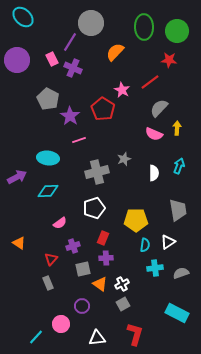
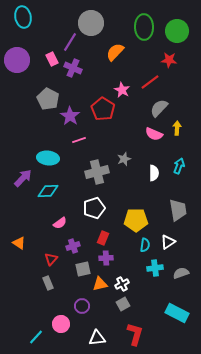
cyan ellipse at (23, 17): rotated 35 degrees clockwise
purple arrow at (17, 177): moved 6 px right, 1 px down; rotated 18 degrees counterclockwise
orange triangle at (100, 284): rotated 49 degrees counterclockwise
